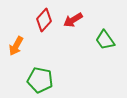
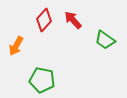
red arrow: rotated 78 degrees clockwise
green trapezoid: rotated 20 degrees counterclockwise
green pentagon: moved 2 px right
